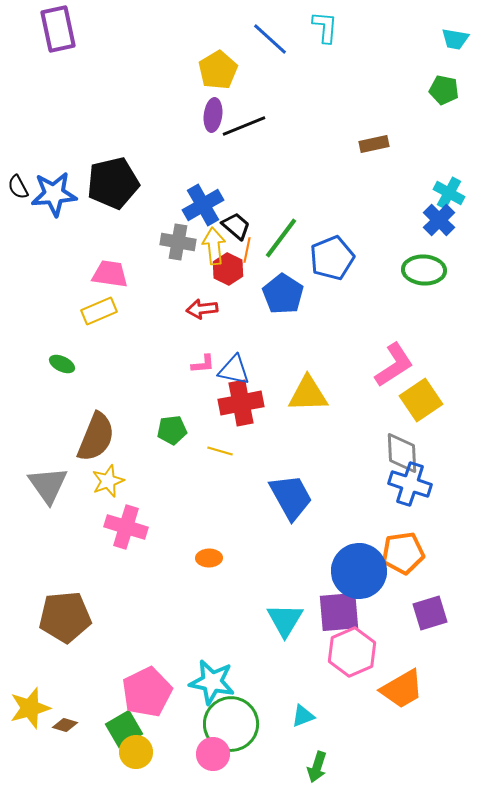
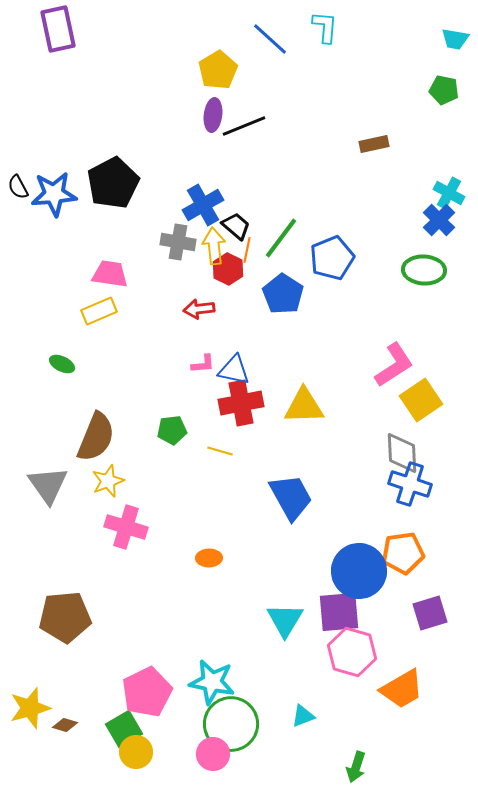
black pentagon at (113, 183): rotated 15 degrees counterclockwise
red arrow at (202, 309): moved 3 px left
yellow triangle at (308, 394): moved 4 px left, 12 px down
pink hexagon at (352, 652): rotated 21 degrees counterclockwise
green arrow at (317, 767): moved 39 px right
